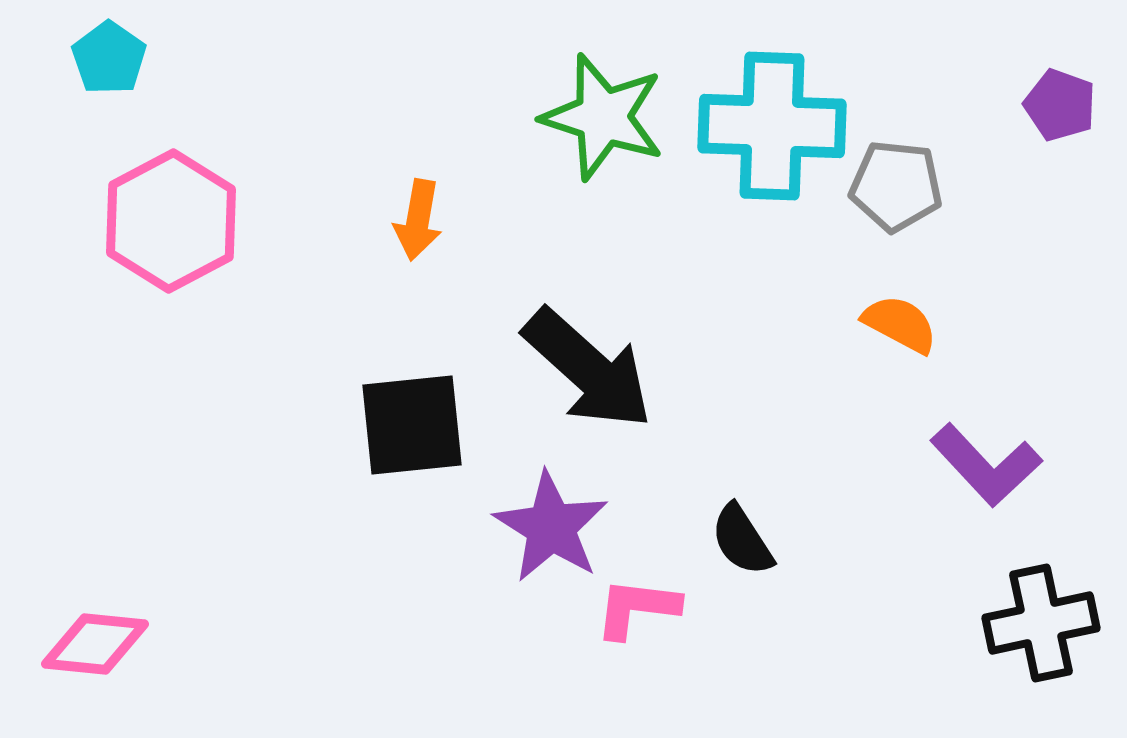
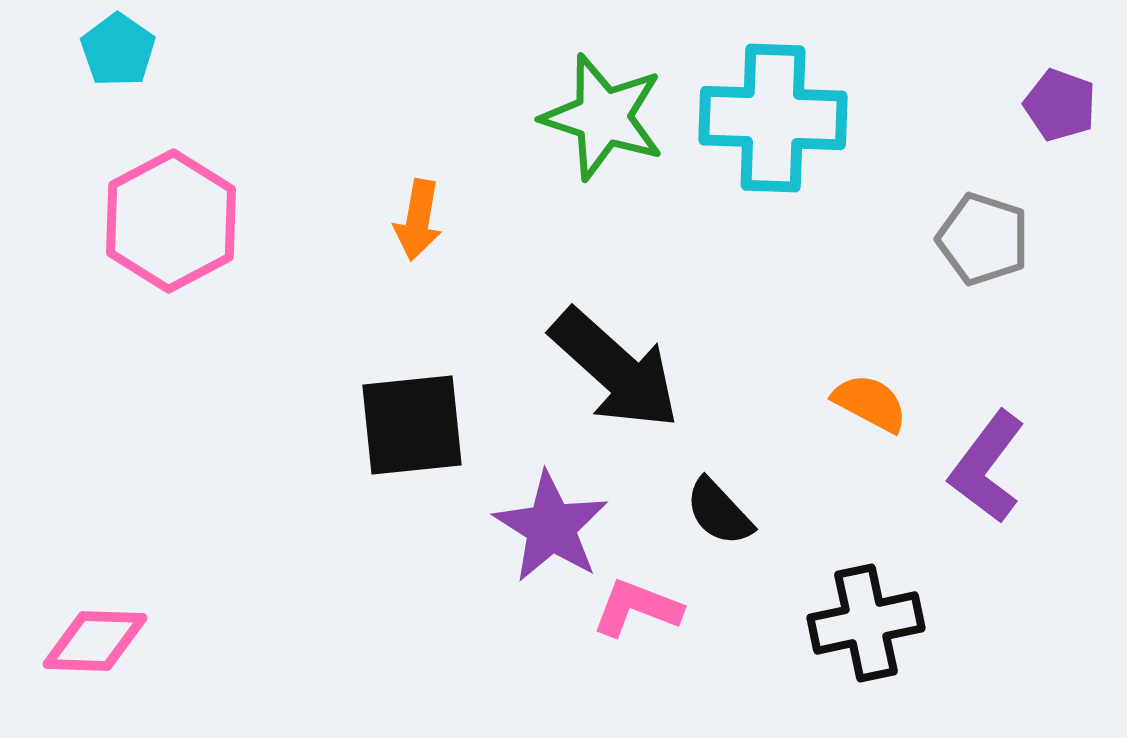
cyan pentagon: moved 9 px right, 8 px up
cyan cross: moved 1 px right, 8 px up
gray pentagon: moved 87 px right, 53 px down; rotated 12 degrees clockwise
orange semicircle: moved 30 px left, 79 px down
black arrow: moved 27 px right
purple L-shape: moved 1 px right, 2 px down; rotated 80 degrees clockwise
black semicircle: moved 23 px left, 28 px up; rotated 10 degrees counterclockwise
pink L-shape: rotated 14 degrees clockwise
black cross: moved 175 px left
pink diamond: moved 3 px up; rotated 4 degrees counterclockwise
